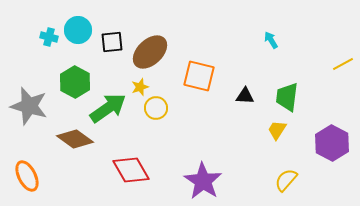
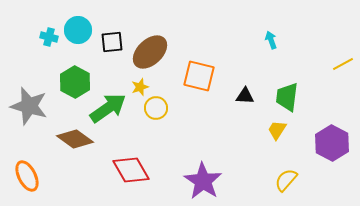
cyan arrow: rotated 12 degrees clockwise
